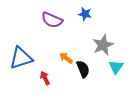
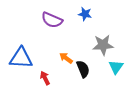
gray star: rotated 20 degrees clockwise
blue triangle: rotated 20 degrees clockwise
